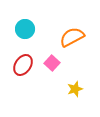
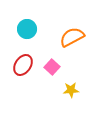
cyan circle: moved 2 px right
pink square: moved 4 px down
yellow star: moved 4 px left, 1 px down; rotated 14 degrees clockwise
